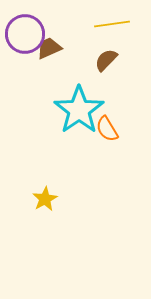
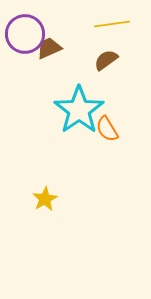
brown semicircle: rotated 10 degrees clockwise
